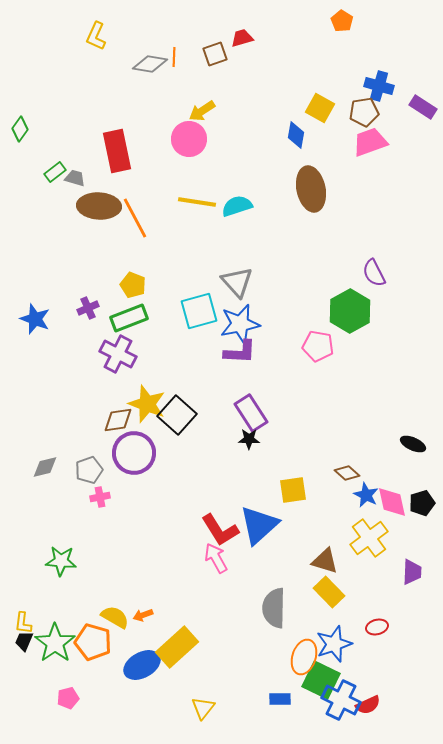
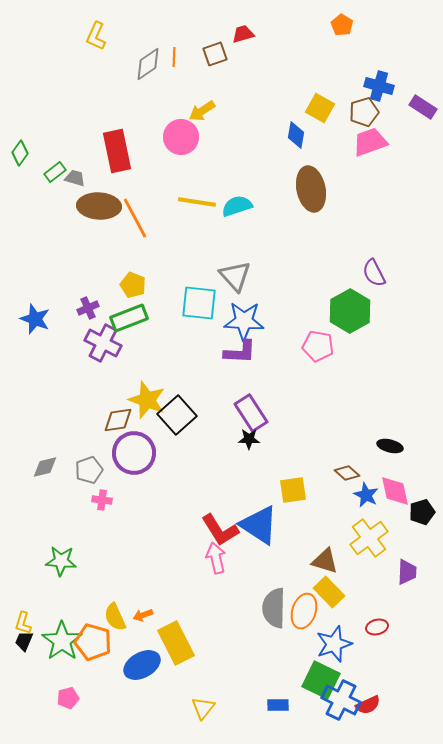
orange pentagon at (342, 21): moved 4 px down
red trapezoid at (242, 38): moved 1 px right, 4 px up
gray diamond at (150, 64): moved 2 px left; rotated 44 degrees counterclockwise
brown pentagon at (364, 112): rotated 8 degrees counterclockwise
green diamond at (20, 129): moved 24 px down
pink circle at (189, 139): moved 8 px left, 2 px up
gray triangle at (237, 282): moved 2 px left, 6 px up
cyan square at (199, 311): moved 8 px up; rotated 21 degrees clockwise
blue star at (240, 324): moved 4 px right, 3 px up; rotated 15 degrees clockwise
purple cross at (118, 354): moved 15 px left, 11 px up
yellow star at (147, 404): moved 4 px up
black square at (177, 415): rotated 6 degrees clockwise
black ellipse at (413, 444): moved 23 px left, 2 px down; rotated 10 degrees counterclockwise
pink cross at (100, 497): moved 2 px right, 3 px down; rotated 18 degrees clockwise
pink diamond at (392, 502): moved 3 px right, 11 px up
black pentagon at (422, 503): moved 9 px down
blue triangle at (259, 525): rotated 45 degrees counterclockwise
pink arrow at (216, 558): rotated 16 degrees clockwise
purple trapezoid at (412, 572): moved 5 px left
yellow semicircle at (115, 617): rotated 144 degrees counterclockwise
yellow L-shape at (23, 623): rotated 10 degrees clockwise
green star at (55, 643): moved 7 px right, 2 px up
yellow rectangle at (177, 647): moved 1 px left, 4 px up; rotated 75 degrees counterclockwise
orange ellipse at (304, 657): moved 46 px up
blue rectangle at (280, 699): moved 2 px left, 6 px down
